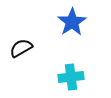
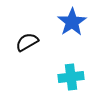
black semicircle: moved 6 px right, 6 px up
